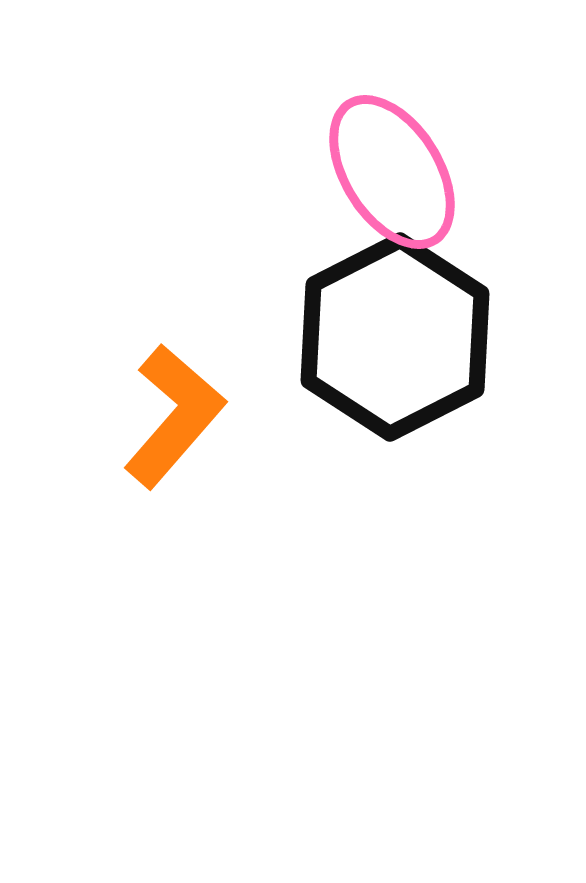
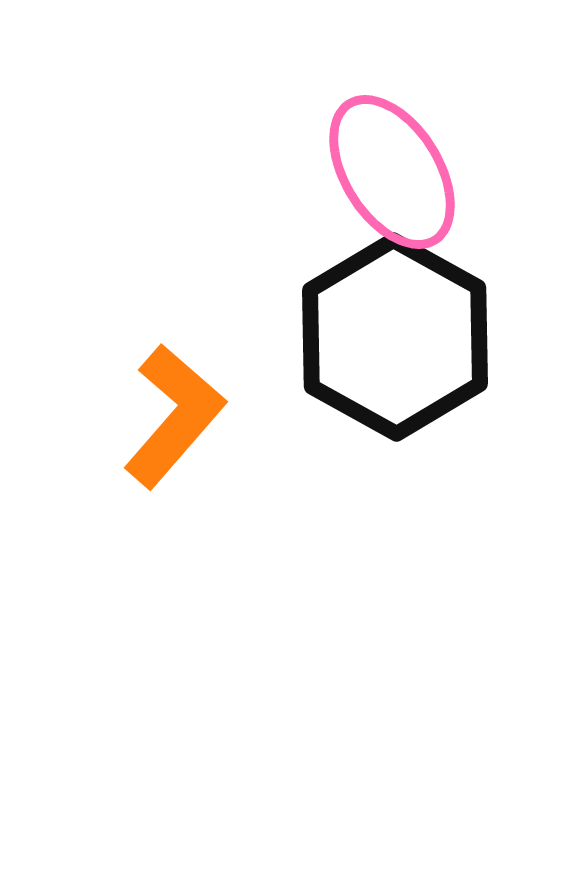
black hexagon: rotated 4 degrees counterclockwise
